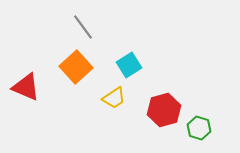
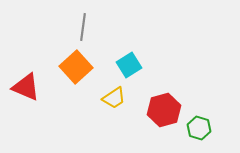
gray line: rotated 44 degrees clockwise
